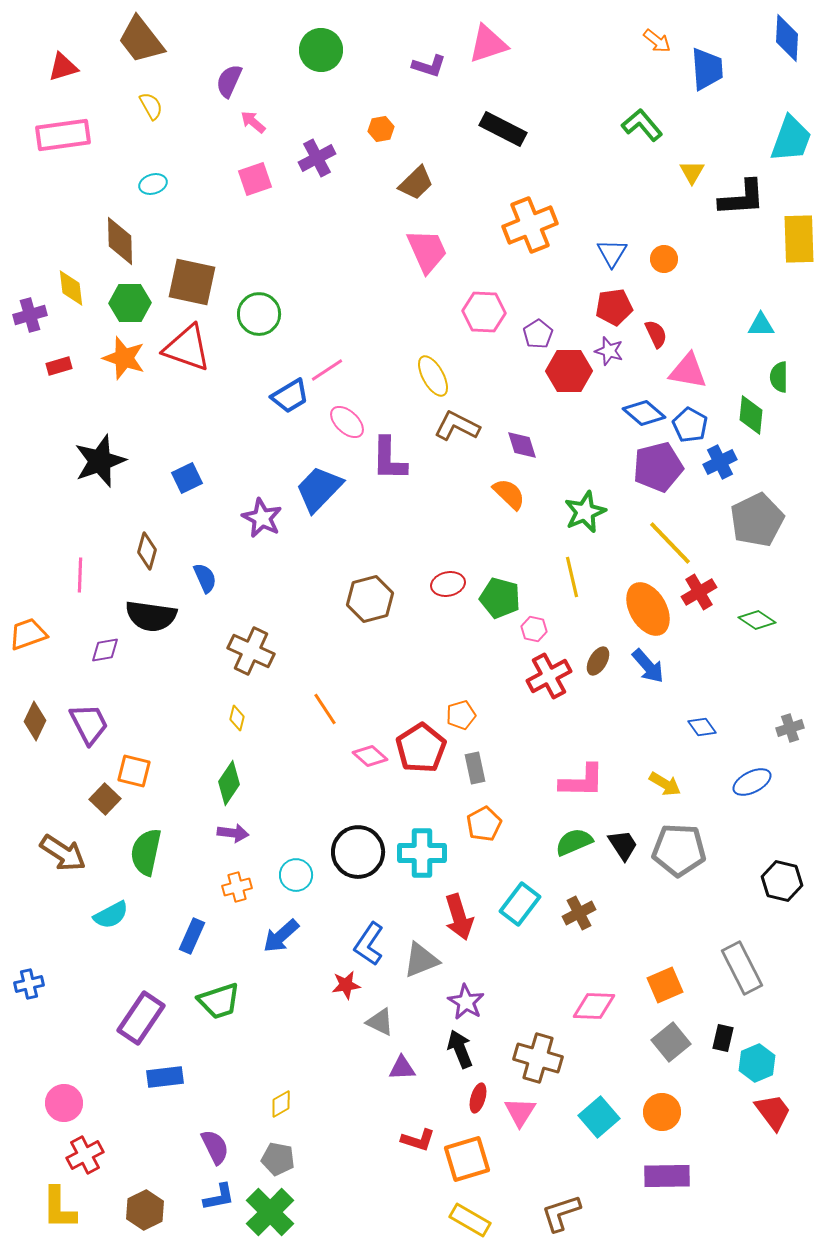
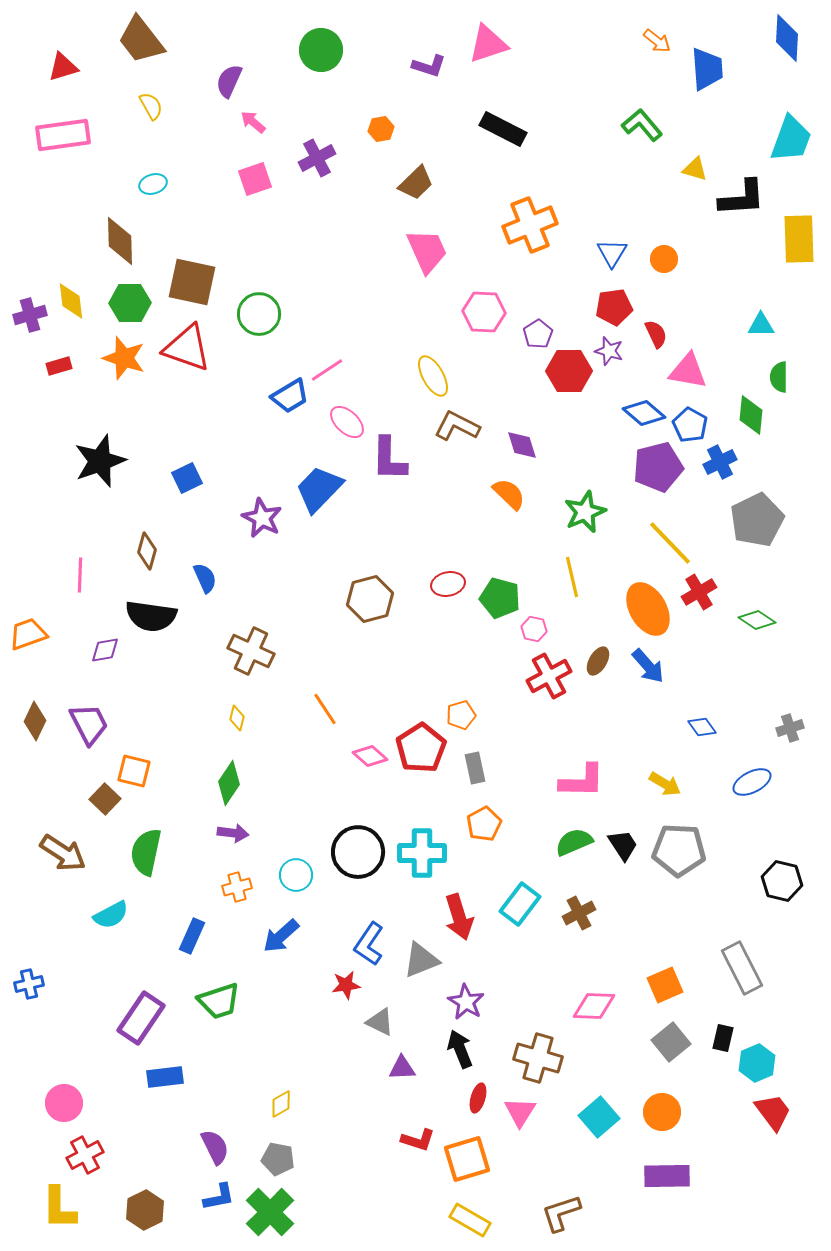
yellow triangle at (692, 172): moved 3 px right, 3 px up; rotated 44 degrees counterclockwise
yellow diamond at (71, 288): moved 13 px down
